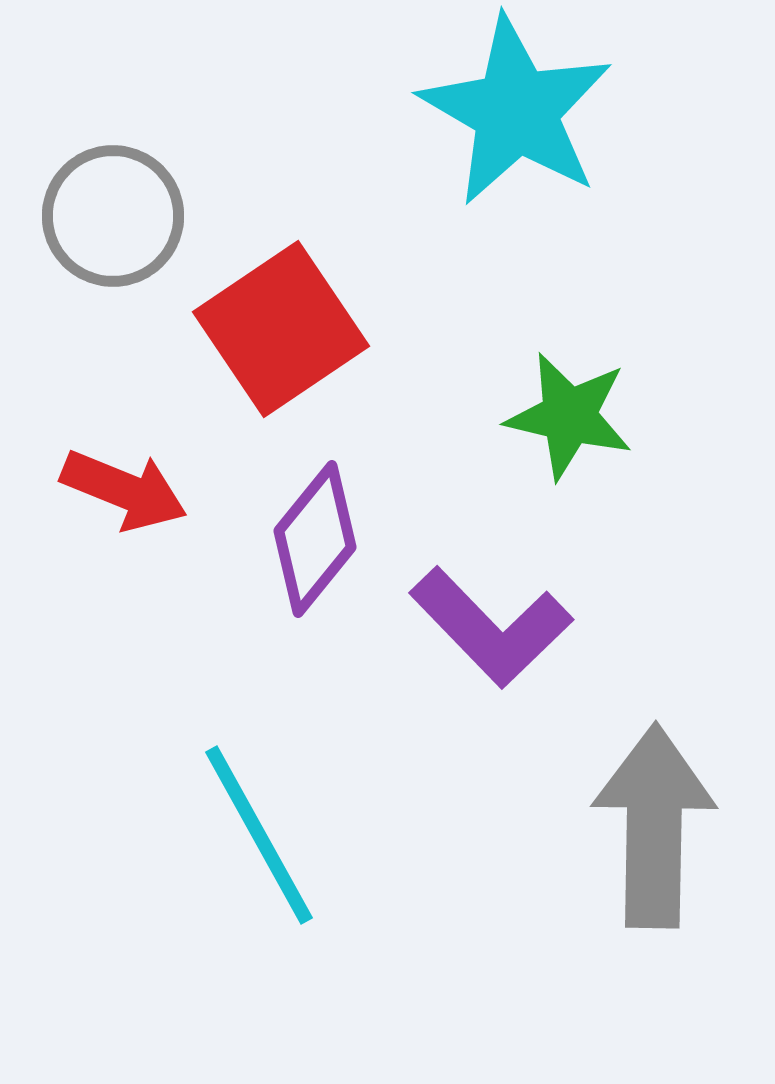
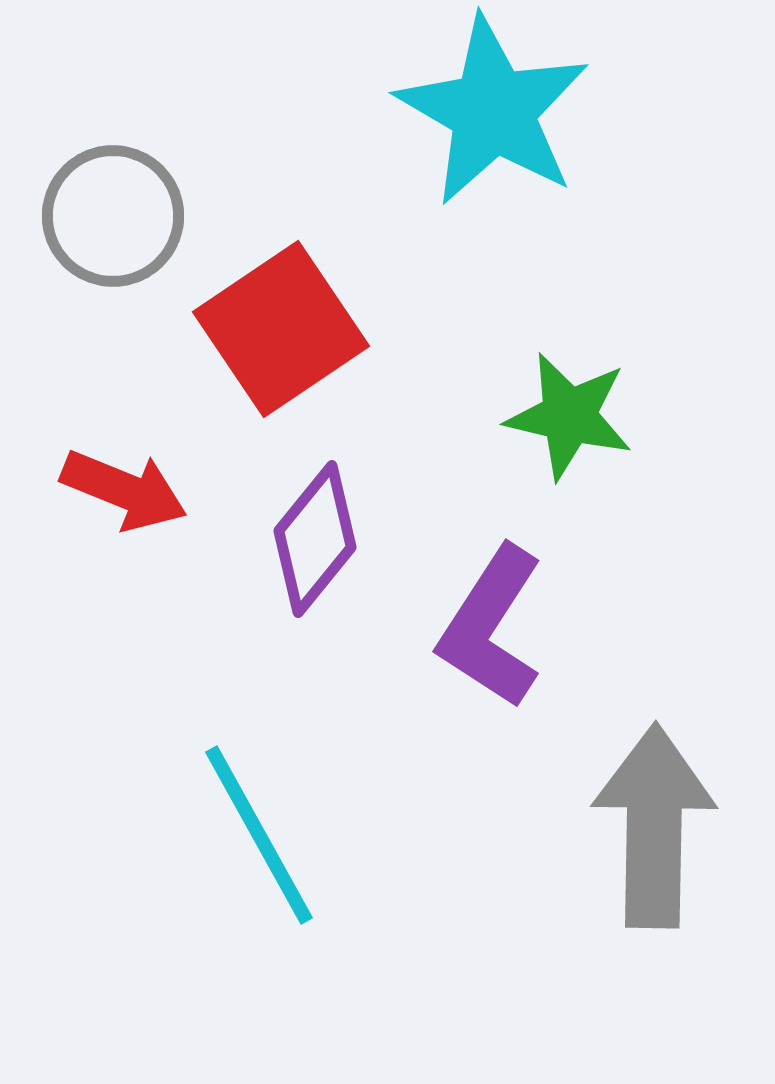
cyan star: moved 23 px left
purple L-shape: rotated 77 degrees clockwise
